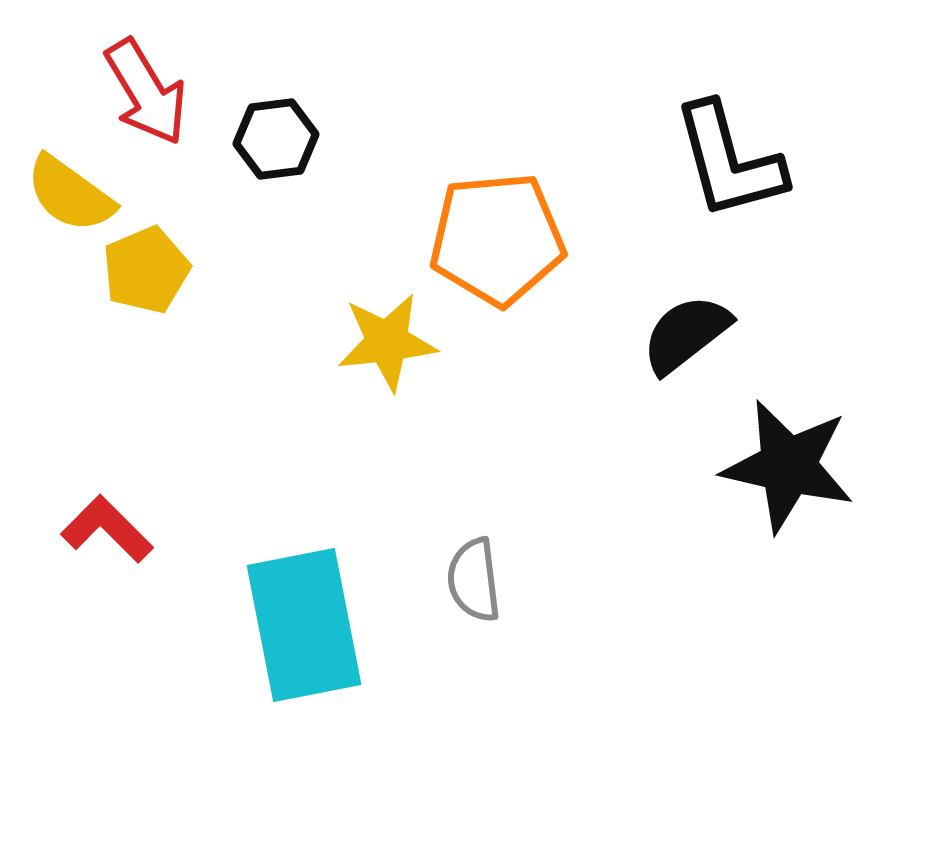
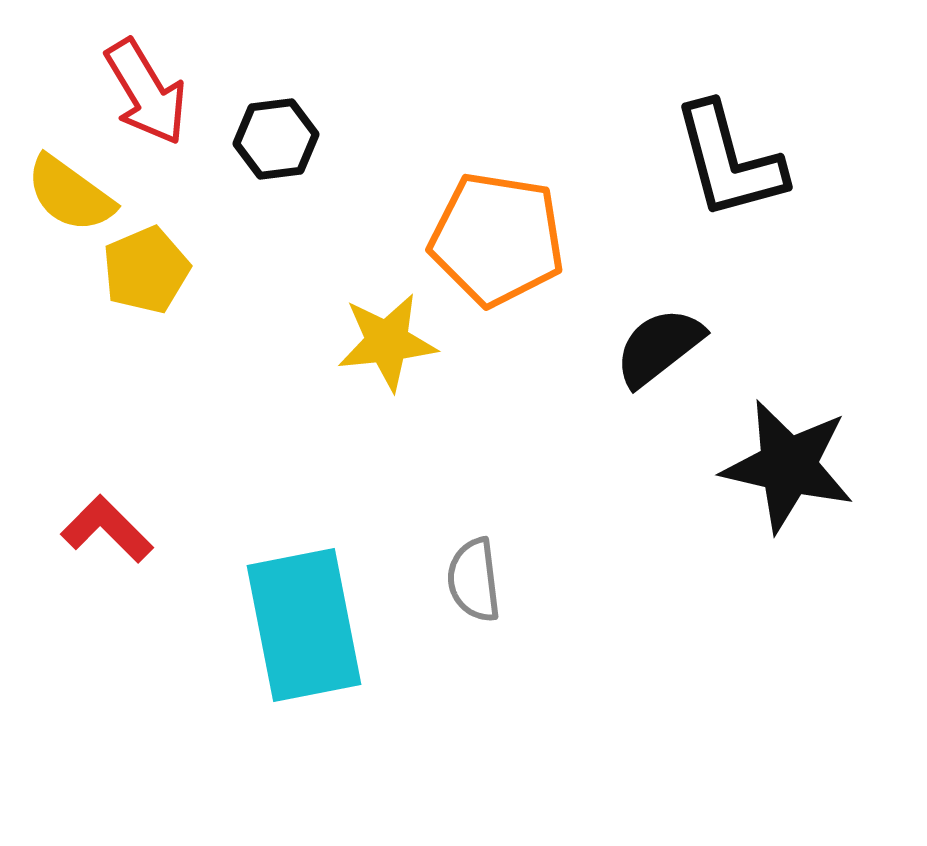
orange pentagon: rotated 14 degrees clockwise
black semicircle: moved 27 px left, 13 px down
